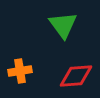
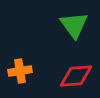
green triangle: moved 11 px right
